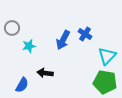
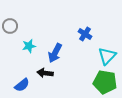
gray circle: moved 2 px left, 2 px up
blue arrow: moved 8 px left, 13 px down
blue semicircle: rotated 21 degrees clockwise
